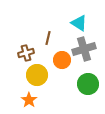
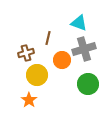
cyan triangle: rotated 12 degrees counterclockwise
